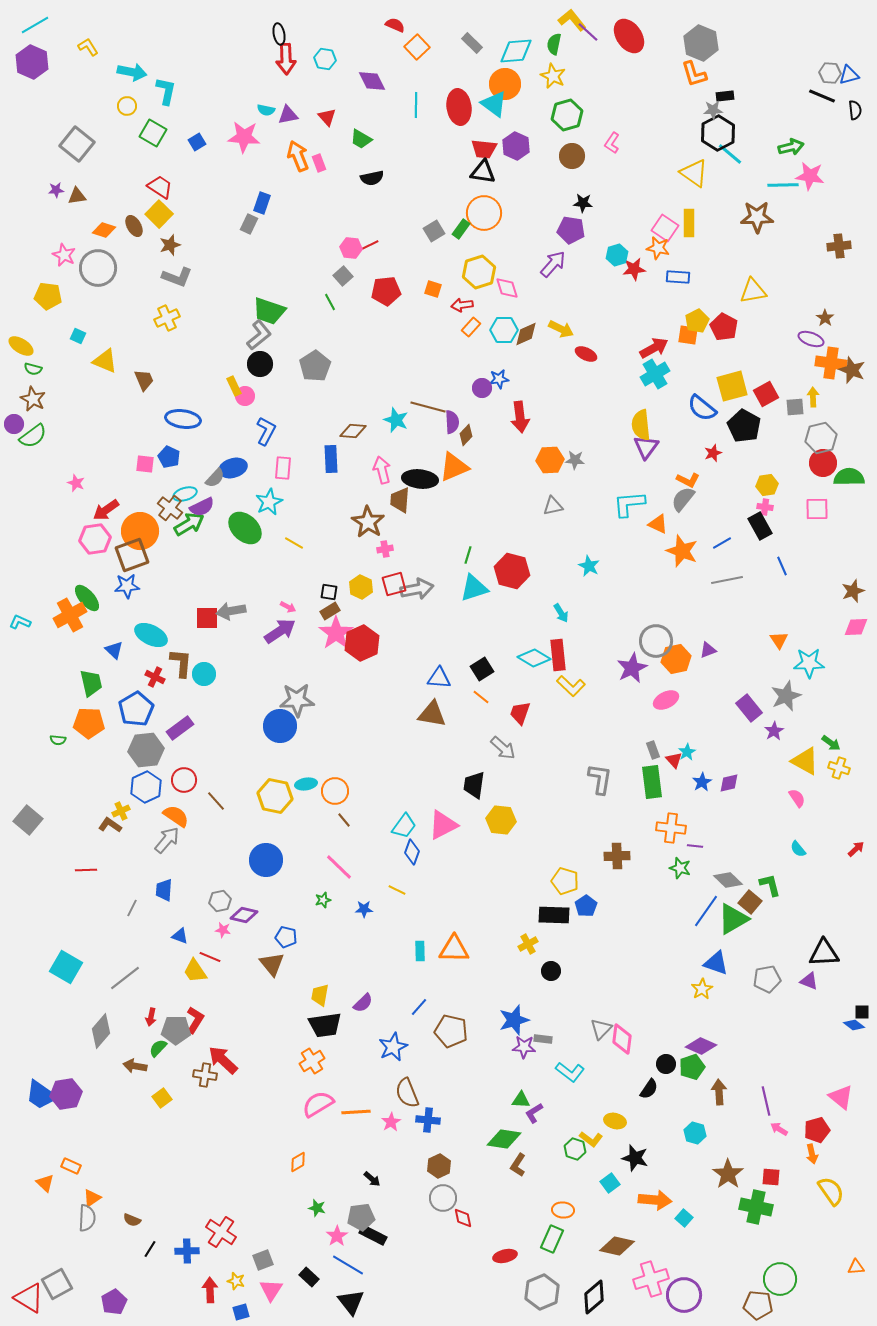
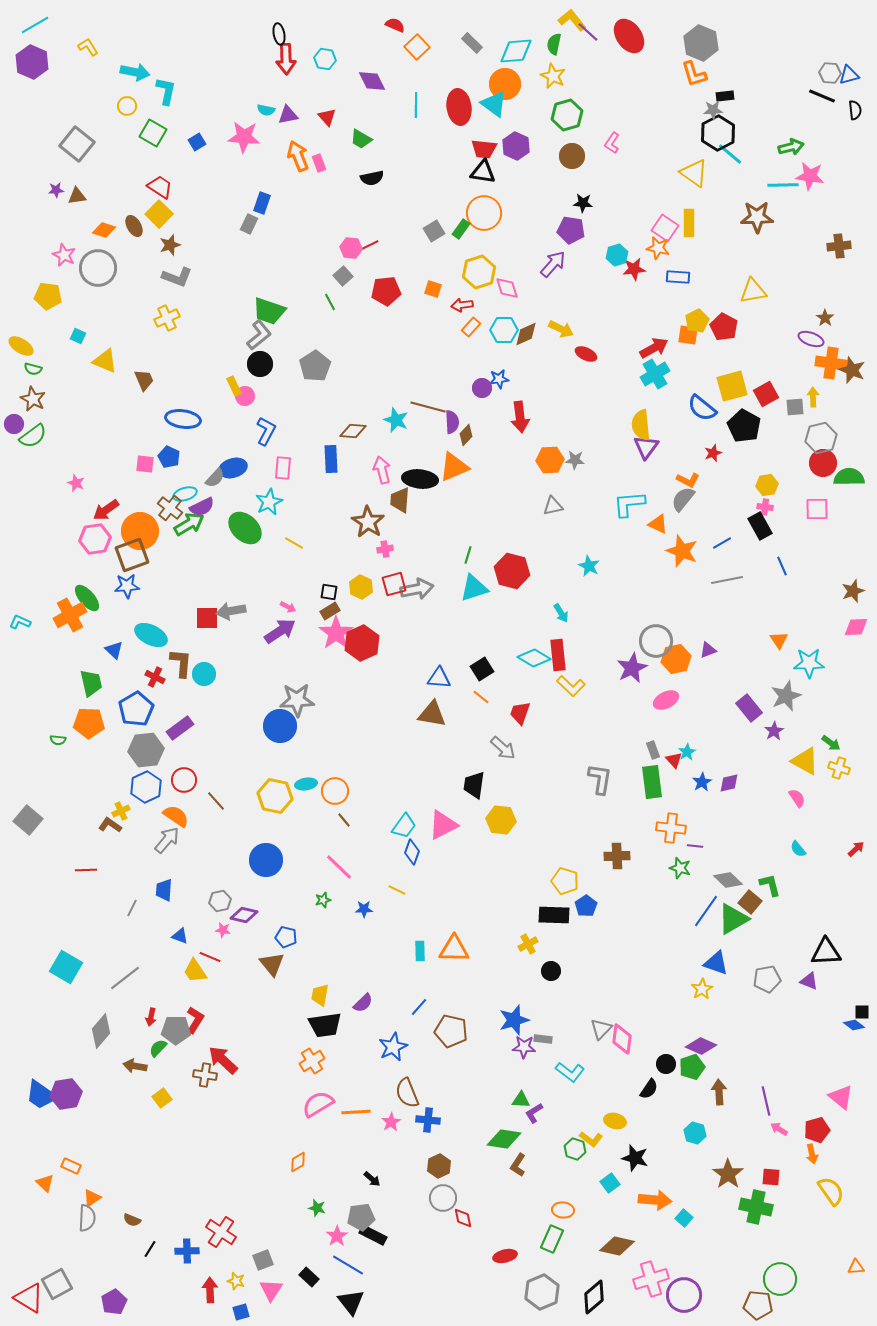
cyan arrow at (132, 72): moved 3 px right
black triangle at (824, 953): moved 2 px right, 1 px up
